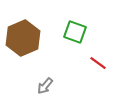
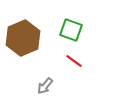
green square: moved 4 px left, 2 px up
red line: moved 24 px left, 2 px up
